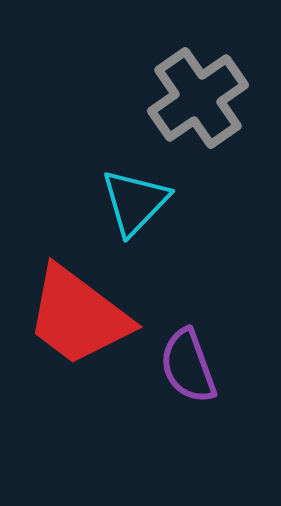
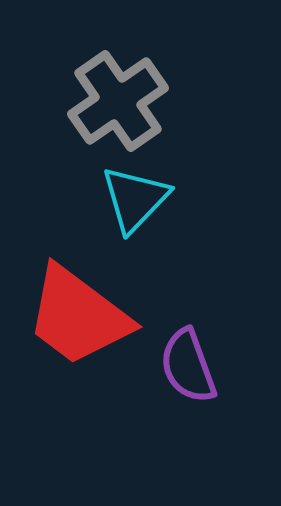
gray cross: moved 80 px left, 3 px down
cyan triangle: moved 3 px up
